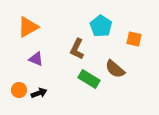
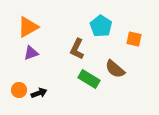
purple triangle: moved 5 px left, 6 px up; rotated 42 degrees counterclockwise
